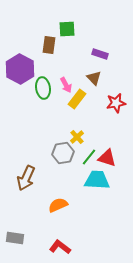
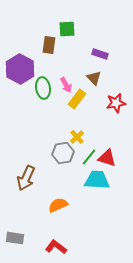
red L-shape: moved 4 px left
